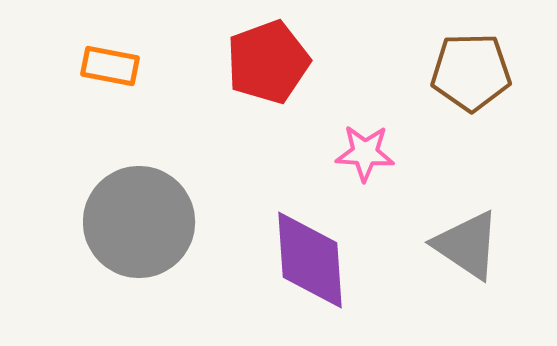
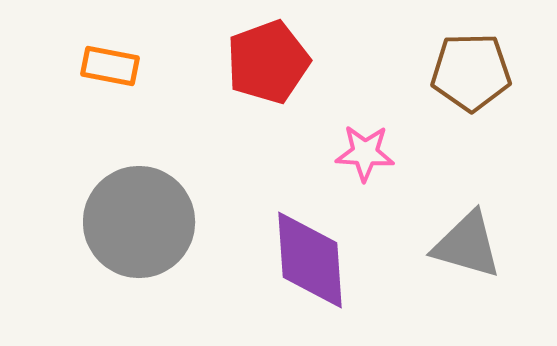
gray triangle: rotated 18 degrees counterclockwise
